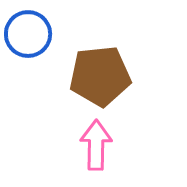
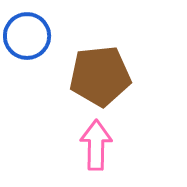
blue circle: moved 1 px left, 2 px down
